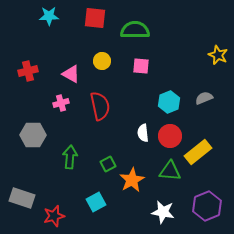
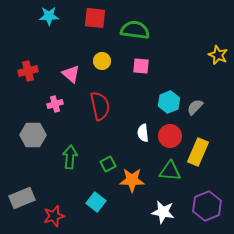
green semicircle: rotated 8 degrees clockwise
pink triangle: rotated 12 degrees clockwise
gray semicircle: moved 9 px left, 9 px down; rotated 24 degrees counterclockwise
pink cross: moved 6 px left, 1 px down
yellow rectangle: rotated 28 degrees counterclockwise
orange star: rotated 30 degrees clockwise
gray rectangle: rotated 40 degrees counterclockwise
cyan square: rotated 24 degrees counterclockwise
